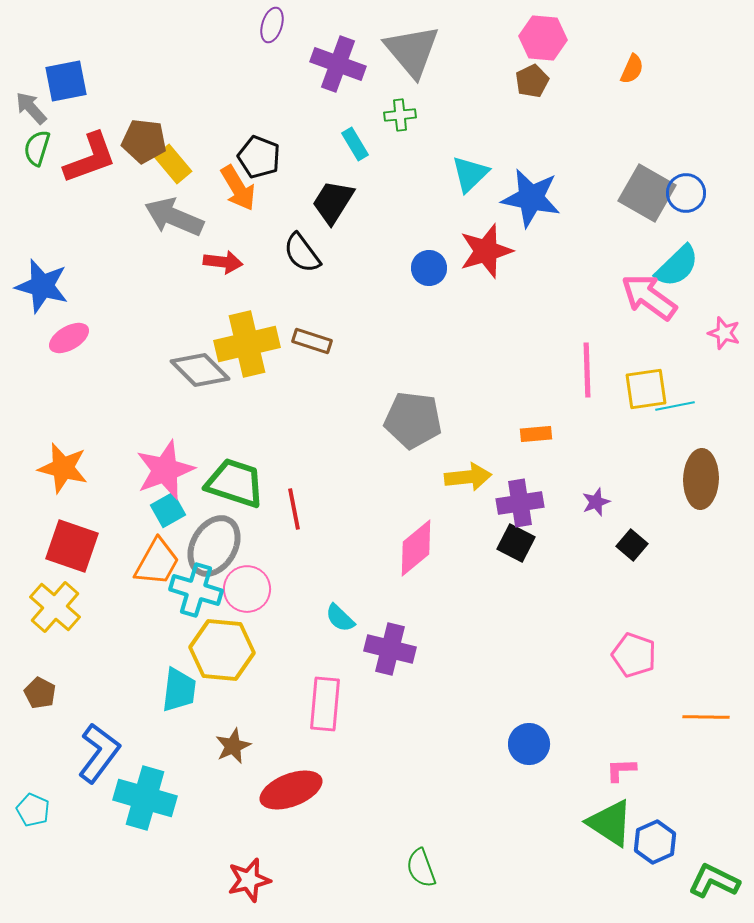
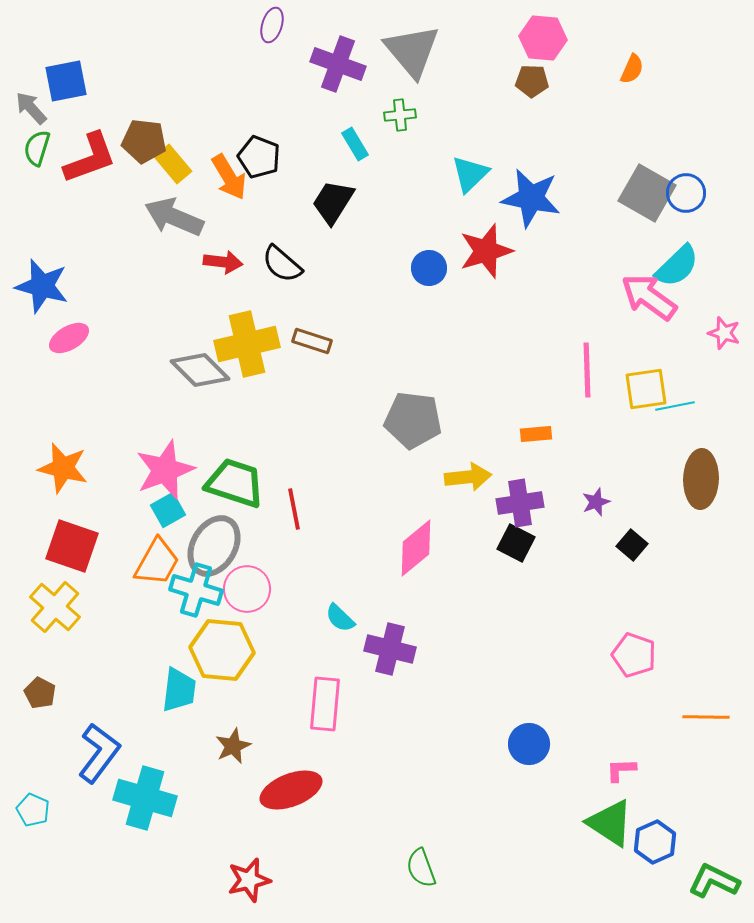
brown pentagon at (532, 81): rotated 28 degrees clockwise
orange arrow at (238, 188): moved 9 px left, 11 px up
black semicircle at (302, 253): moved 20 px left, 11 px down; rotated 12 degrees counterclockwise
